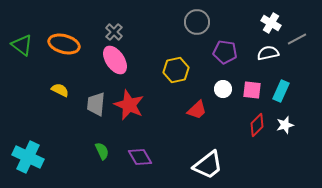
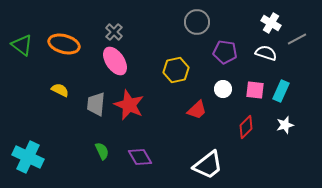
white semicircle: moved 2 px left; rotated 30 degrees clockwise
pink ellipse: moved 1 px down
pink square: moved 3 px right
red diamond: moved 11 px left, 2 px down
